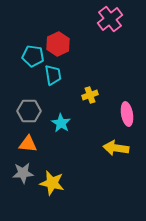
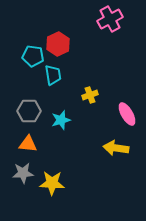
pink cross: rotated 10 degrees clockwise
pink ellipse: rotated 20 degrees counterclockwise
cyan star: moved 3 px up; rotated 24 degrees clockwise
yellow star: rotated 10 degrees counterclockwise
